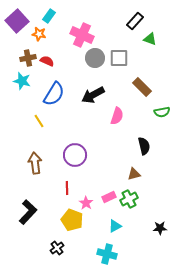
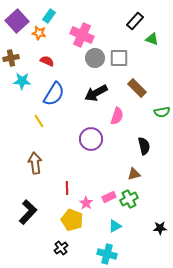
orange star: moved 1 px up
green triangle: moved 2 px right
brown cross: moved 17 px left
cyan star: rotated 12 degrees counterclockwise
brown rectangle: moved 5 px left, 1 px down
black arrow: moved 3 px right, 2 px up
purple circle: moved 16 px right, 16 px up
black cross: moved 4 px right
